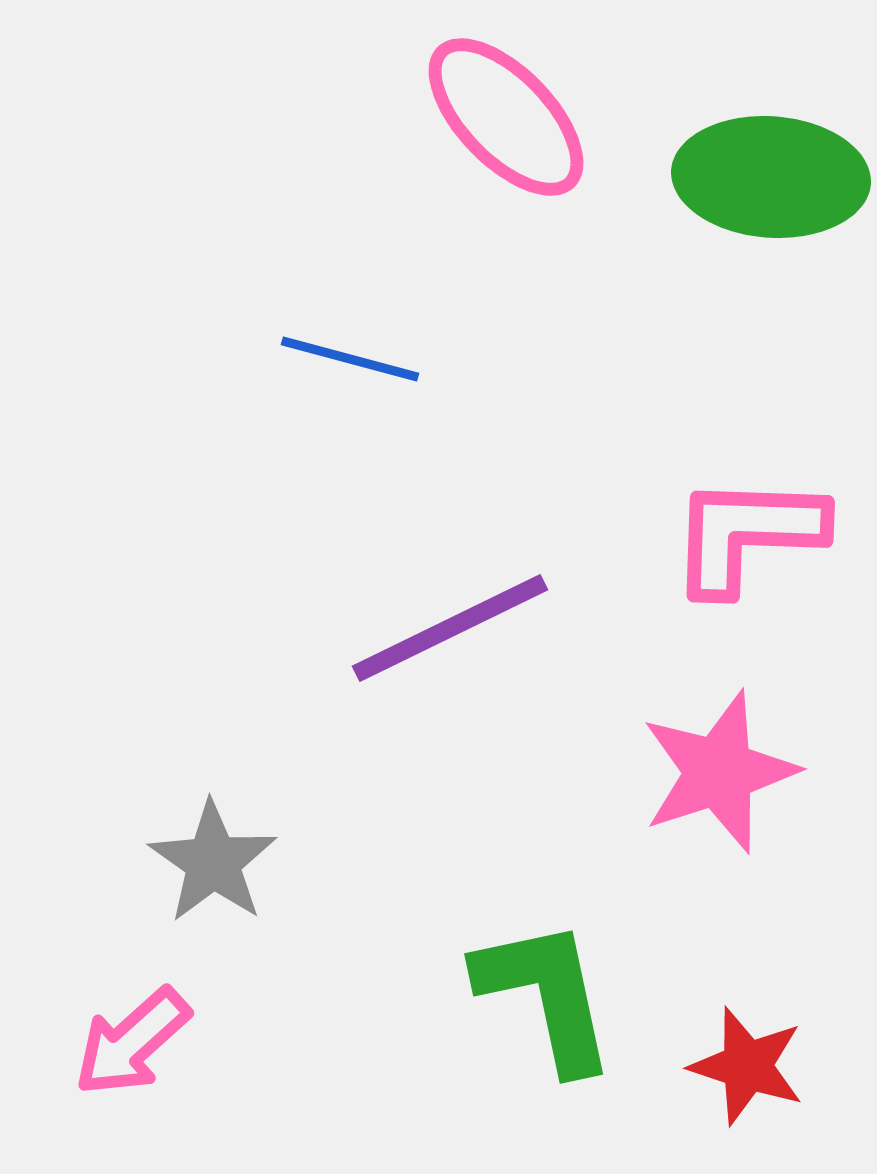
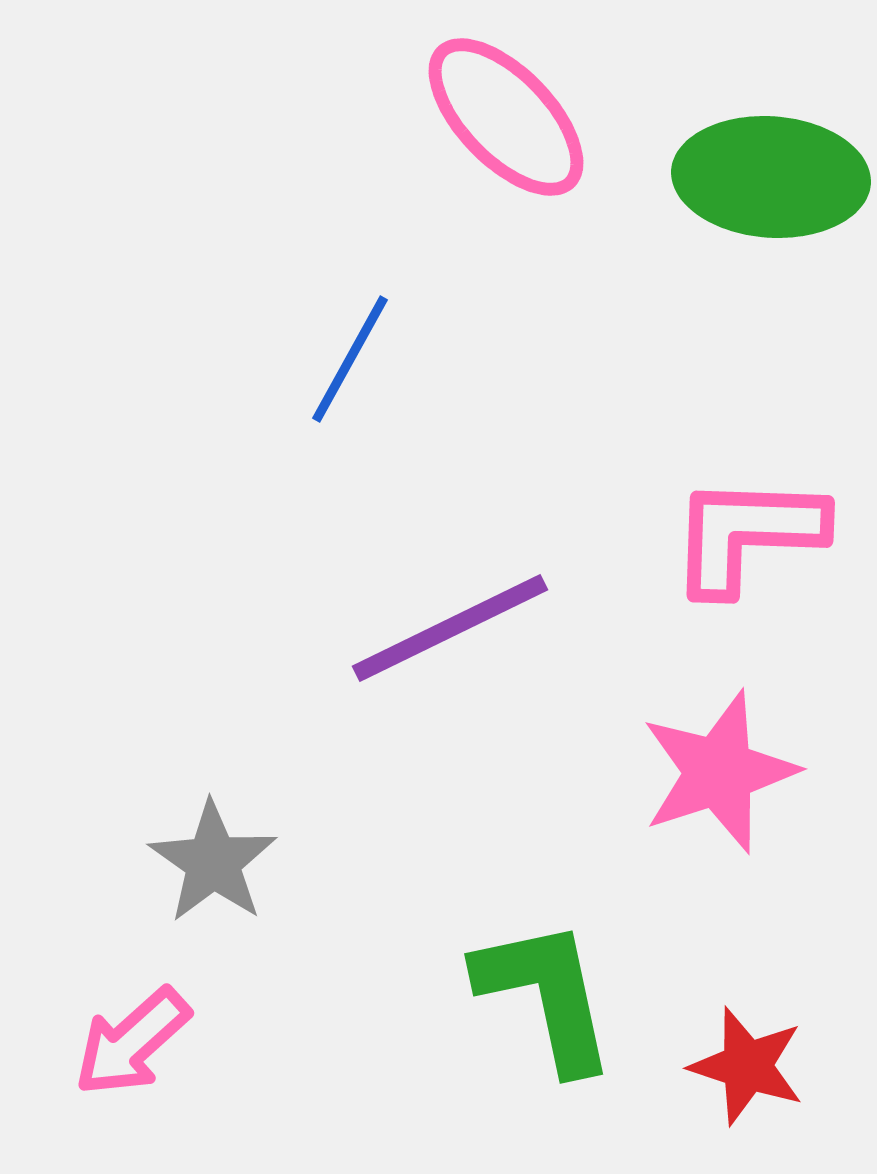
blue line: rotated 76 degrees counterclockwise
